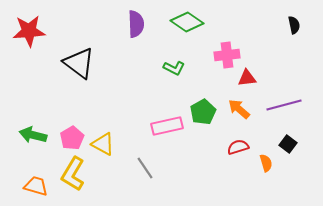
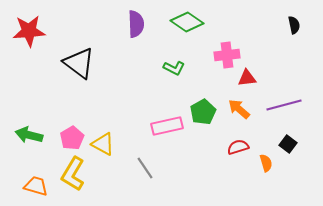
green arrow: moved 4 px left
